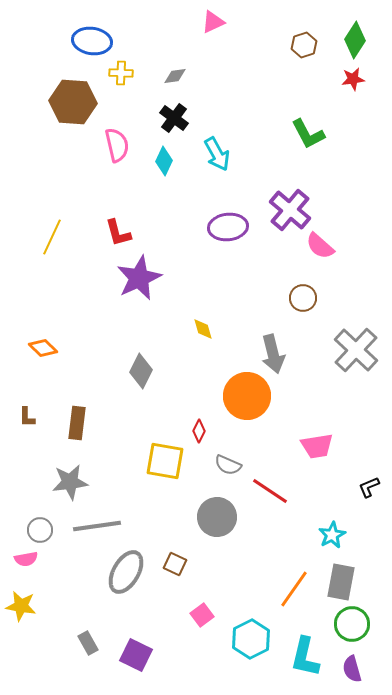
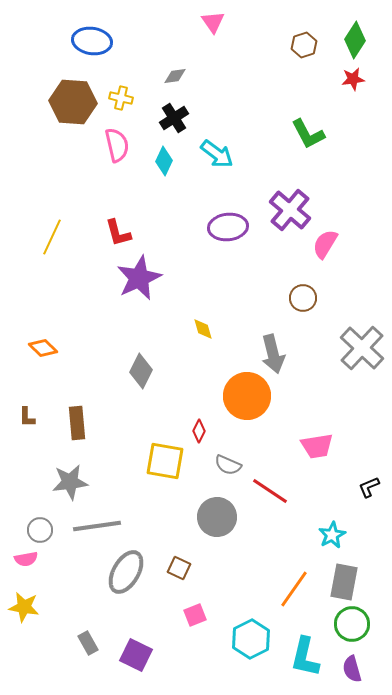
pink triangle at (213, 22): rotated 40 degrees counterclockwise
yellow cross at (121, 73): moved 25 px down; rotated 10 degrees clockwise
black cross at (174, 118): rotated 20 degrees clockwise
cyan arrow at (217, 154): rotated 24 degrees counterclockwise
pink semicircle at (320, 246): moved 5 px right, 2 px up; rotated 80 degrees clockwise
gray cross at (356, 350): moved 6 px right, 2 px up
brown rectangle at (77, 423): rotated 12 degrees counterclockwise
brown square at (175, 564): moved 4 px right, 4 px down
gray rectangle at (341, 582): moved 3 px right
yellow star at (21, 606): moved 3 px right, 1 px down
pink square at (202, 615): moved 7 px left; rotated 15 degrees clockwise
